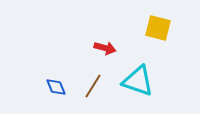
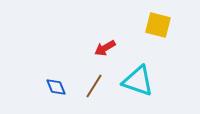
yellow square: moved 3 px up
red arrow: rotated 135 degrees clockwise
brown line: moved 1 px right
